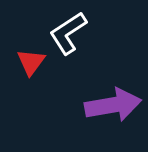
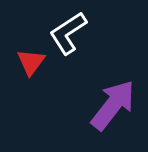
purple arrow: rotated 42 degrees counterclockwise
